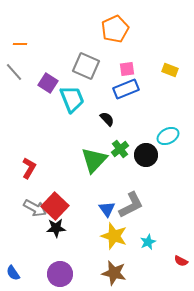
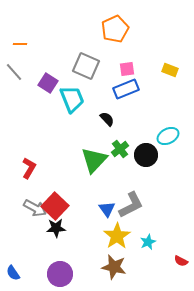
yellow star: moved 3 px right; rotated 20 degrees clockwise
brown star: moved 6 px up
